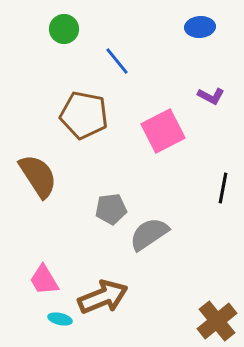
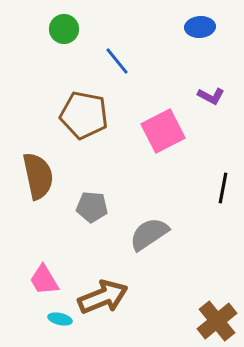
brown semicircle: rotated 21 degrees clockwise
gray pentagon: moved 19 px left, 2 px up; rotated 12 degrees clockwise
